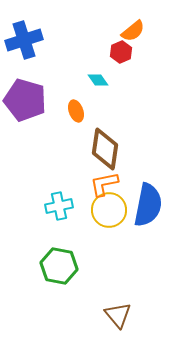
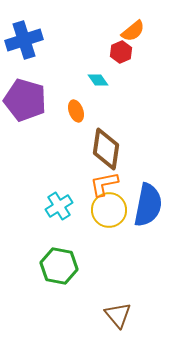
brown diamond: moved 1 px right
cyan cross: rotated 20 degrees counterclockwise
